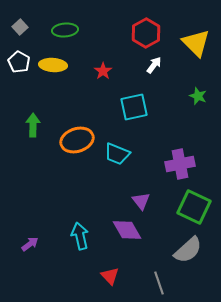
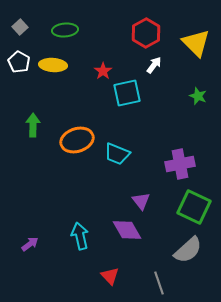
cyan square: moved 7 px left, 14 px up
